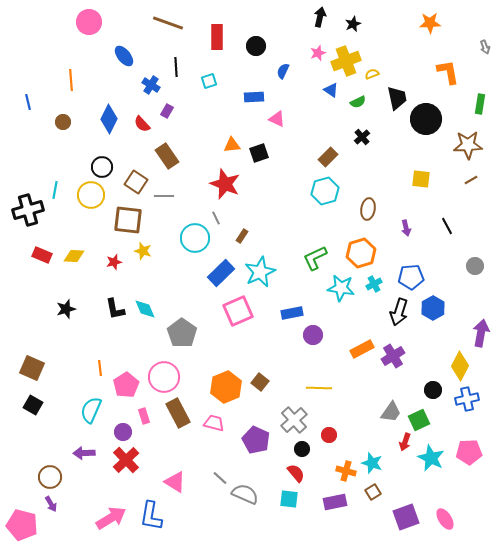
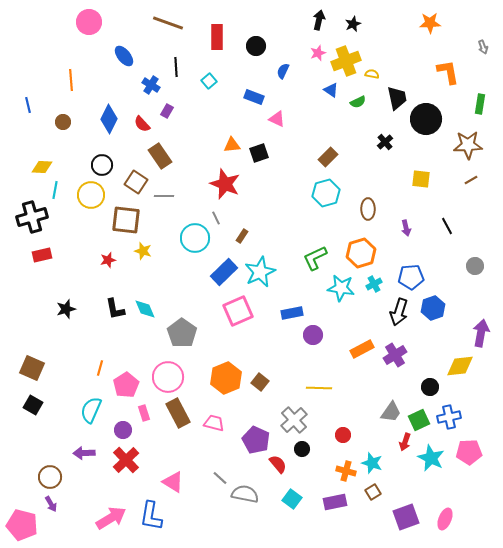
black arrow at (320, 17): moved 1 px left, 3 px down
gray arrow at (485, 47): moved 2 px left
yellow semicircle at (372, 74): rotated 32 degrees clockwise
cyan square at (209, 81): rotated 21 degrees counterclockwise
blue rectangle at (254, 97): rotated 24 degrees clockwise
blue line at (28, 102): moved 3 px down
black cross at (362, 137): moved 23 px right, 5 px down
brown rectangle at (167, 156): moved 7 px left
black circle at (102, 167): moved 2 px up
cyan hexagon at (325, 191): moved 1 px right, 2 px down
brown ellipse at (368, 209): rotated 10 degrees counterclockwise
black cross at (28, 210): moved 4 px right, 7 px down
brown square at (128, 220): moved 2 px left
red rectangle at (42, 255): rotated 36 degrees counterclockwise
yellow diamond at (74, 256): moved 32 px left, 89 px up
red star at (114, 262): moved 6 px left, 2 px up
blue rectangle at (221, 273): moved 3 px right, 1 px up
blue hexagon at (433, 308): rotated 10 degrees clockwise
purple cross at (393, 356): moved 2 px right, 1 px up
yellow diamond at (460, 366): rotated 56 degrees clockwise
orange line at (100, 368): rotated 21 degrees clockwise
pink circle at (164, 377): moved 4 px right
orange hexagon at (226, 387): moved 9 px up
black circle at (433, 390): moved 3 px left, 3 px up
blue cross at (467, 399): moved 18 px left, 18 px down
pink rectangle at (144, 416): moved 3 px up
purple circle at (123, 432): moved 2 px up
red circle at (329, 435): moved 14 px right
red semicircle at (296, 473): moved 18 px left, 9 px up
pink triangle at (175, 482): moved 2 px left
gray semicircle at (245, 494): rotated 12 degrees counterclockwise
cyan square at (289, 499): moved 3 px right; rotated 30 degrees clockwise
pink ellipse at (445, 519): rotated 55 degrees clockwise
